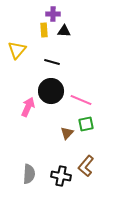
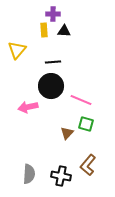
black line: moved 1 px right; rotated 21 degrees counterclockwise
black circle: moved 5 px up
pink arrow: rotated 126 degrees counterclockwise
green square: rotated 28 degrees clockwise
brown L-shape: moved 2 px right, 1 px up
